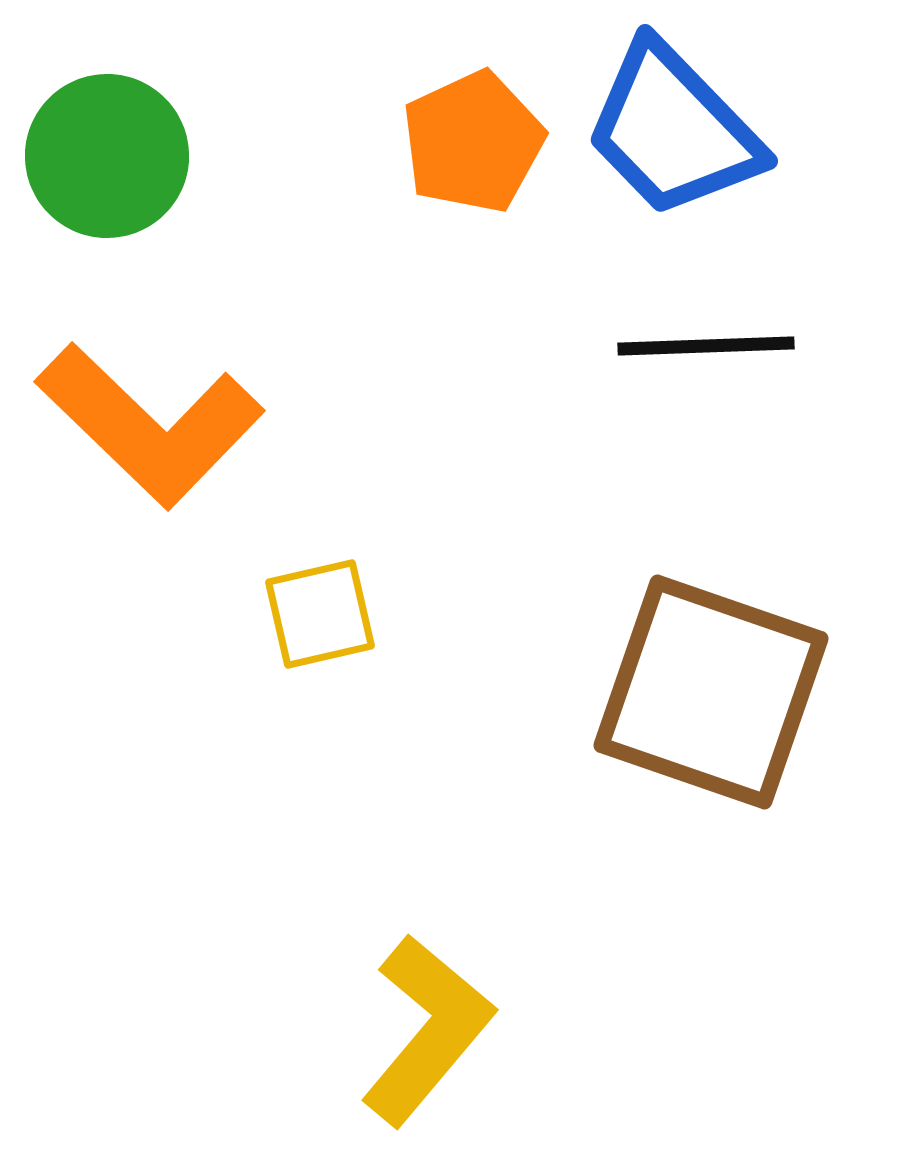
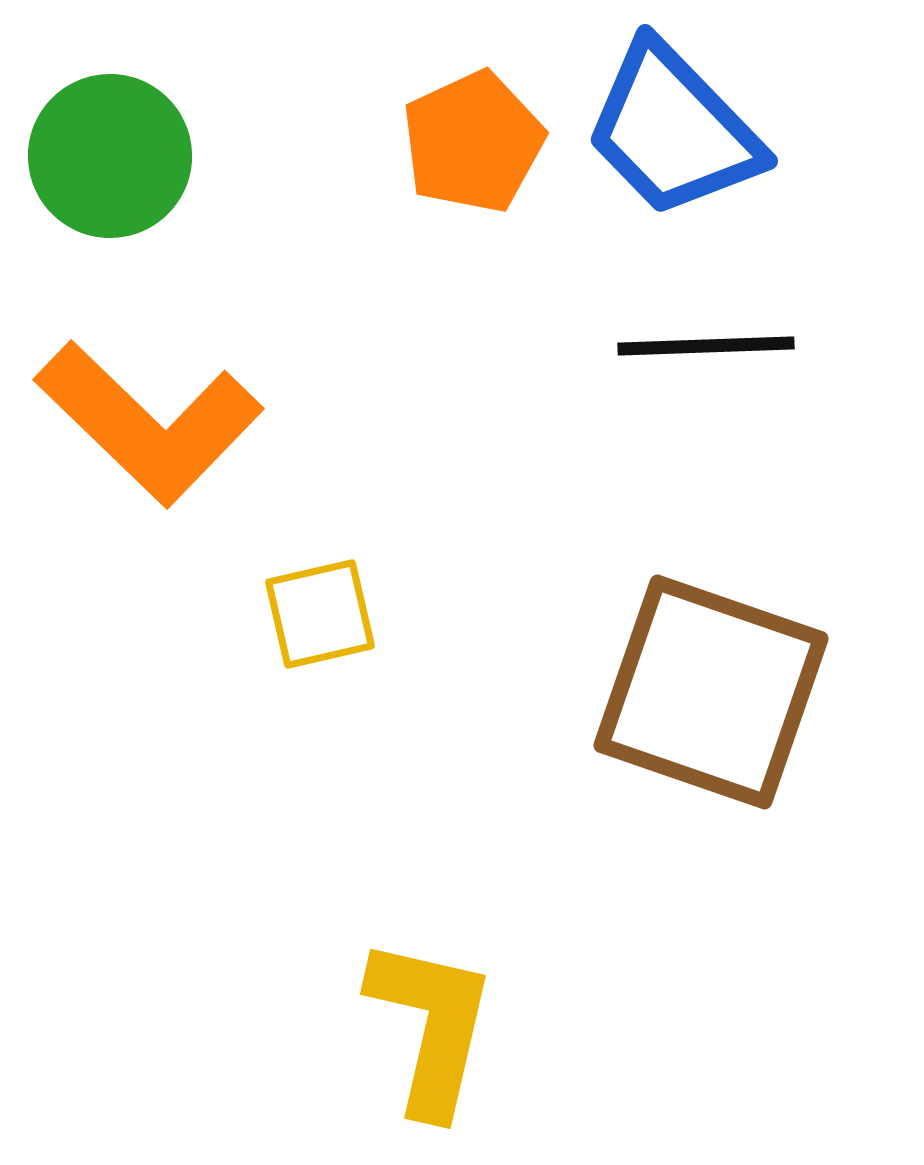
green circle: moved 3 px right
orange L-shape: moved 1 px left, 2 px up
yellow L-shape: moved 4 px right, 4 px up; rotated 27 degrees counterclockwise
